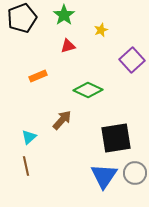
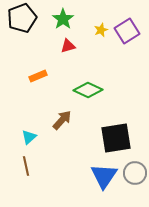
green star: moved 1 px left, 4 px down
purple square: moved 5 px left, 29 px up; rotated 10 degrees clockwise
